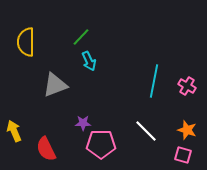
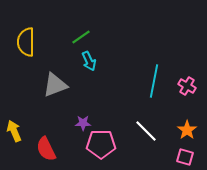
green line: rotated 12 degrees clockwise
orange star: rotated 18 degrees clockwise
pink square: moved 2 px right, 2 px down
